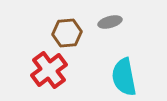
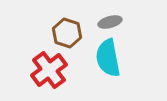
brown hexagon: rotated 24 degrees clockwise
cyan semicircle: moved 16 px left, 19 px up
